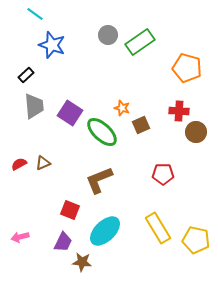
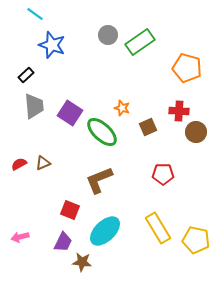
brown square: moved 7 px right, 2 px down
